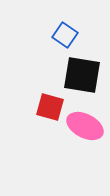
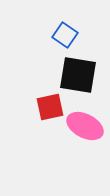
black square: moved 4 px left
red square: rotated 28 degrees counterclockwise
